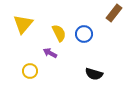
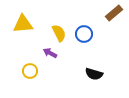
brown rectangle: rotated 12 degrees clockwise
yellow triangle: rotated 45 degrees clockwise
